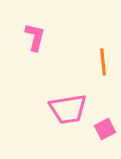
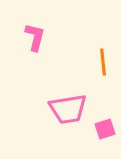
pink square: rotated 10 degrees clockwise
